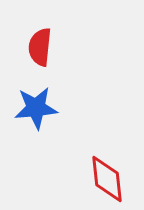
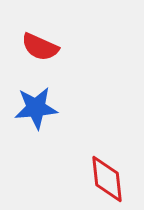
red semicircle: rotated 72 degrees counterclockwise
